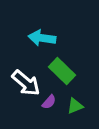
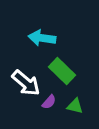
green triangle: rotated 36 degrees clockwise
